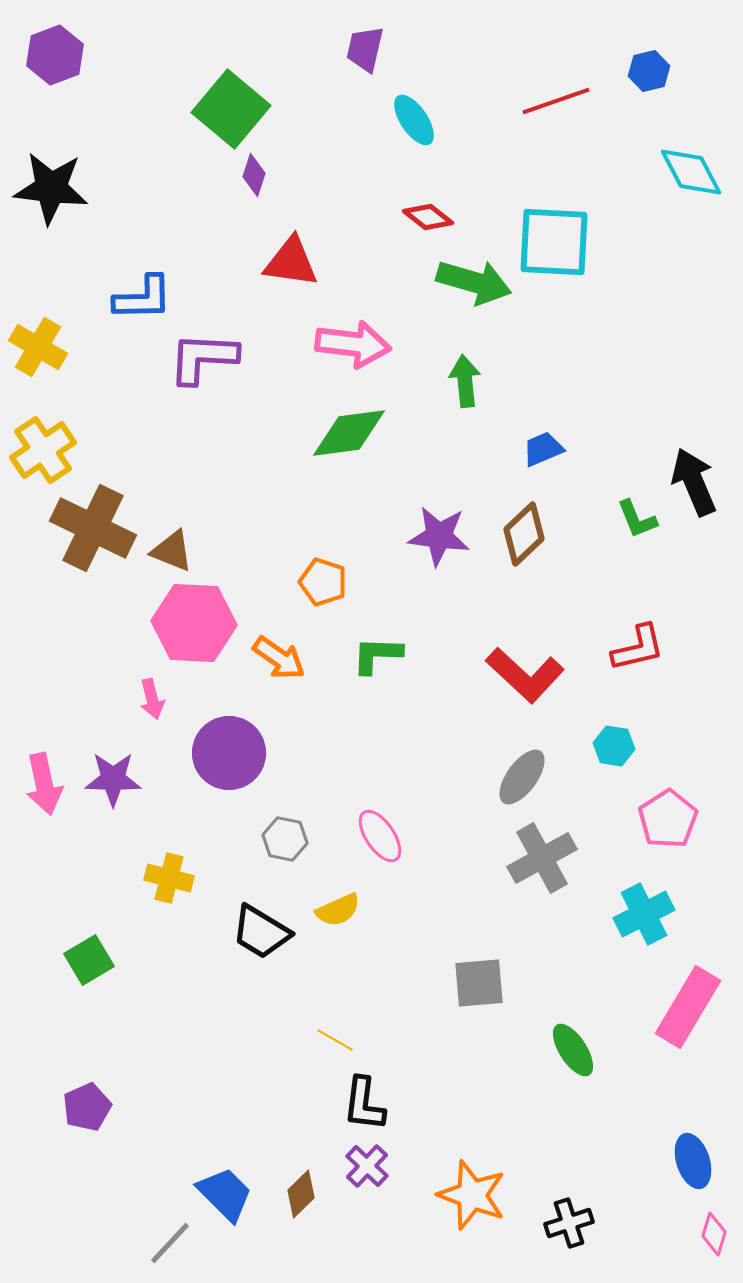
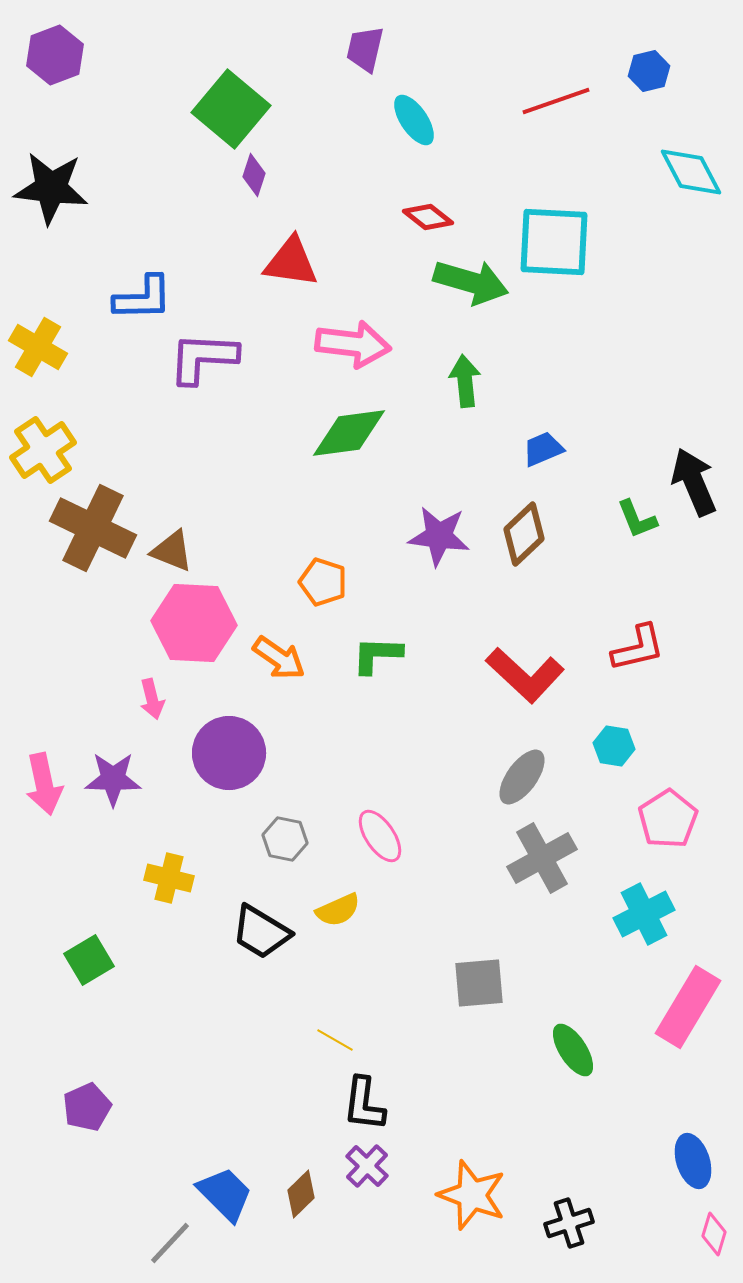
green arrow at (474, 282): moved 3 px left
